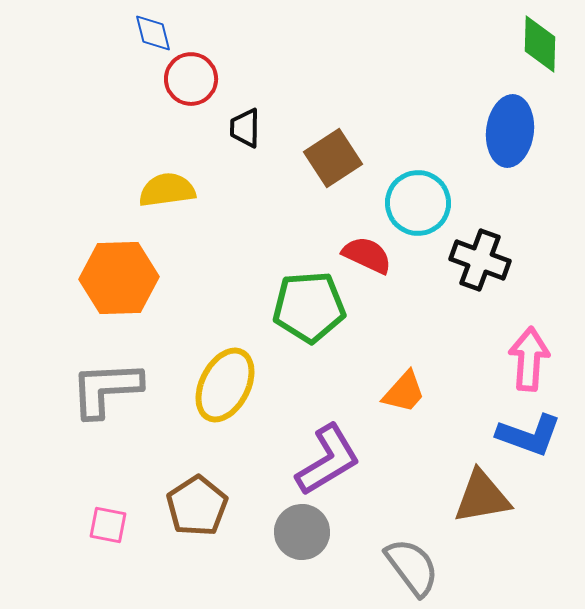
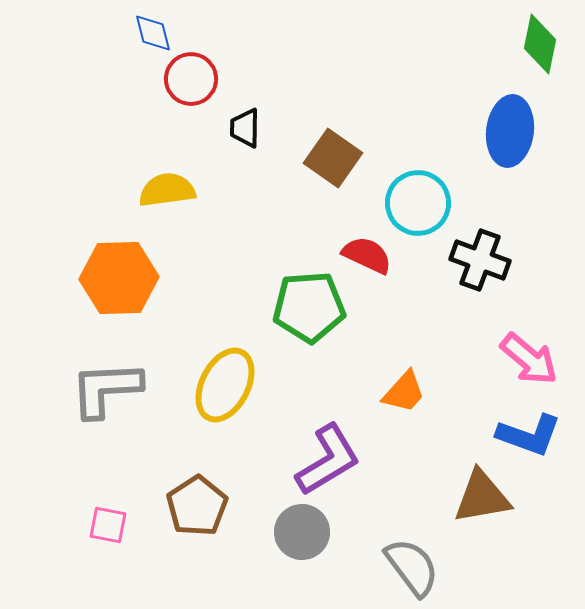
green diamond: rotated 10 degrees clockwise
brown square: rotated 22 degrees counterclockwise
pink arrow: rotated 126 degrees clockwise
